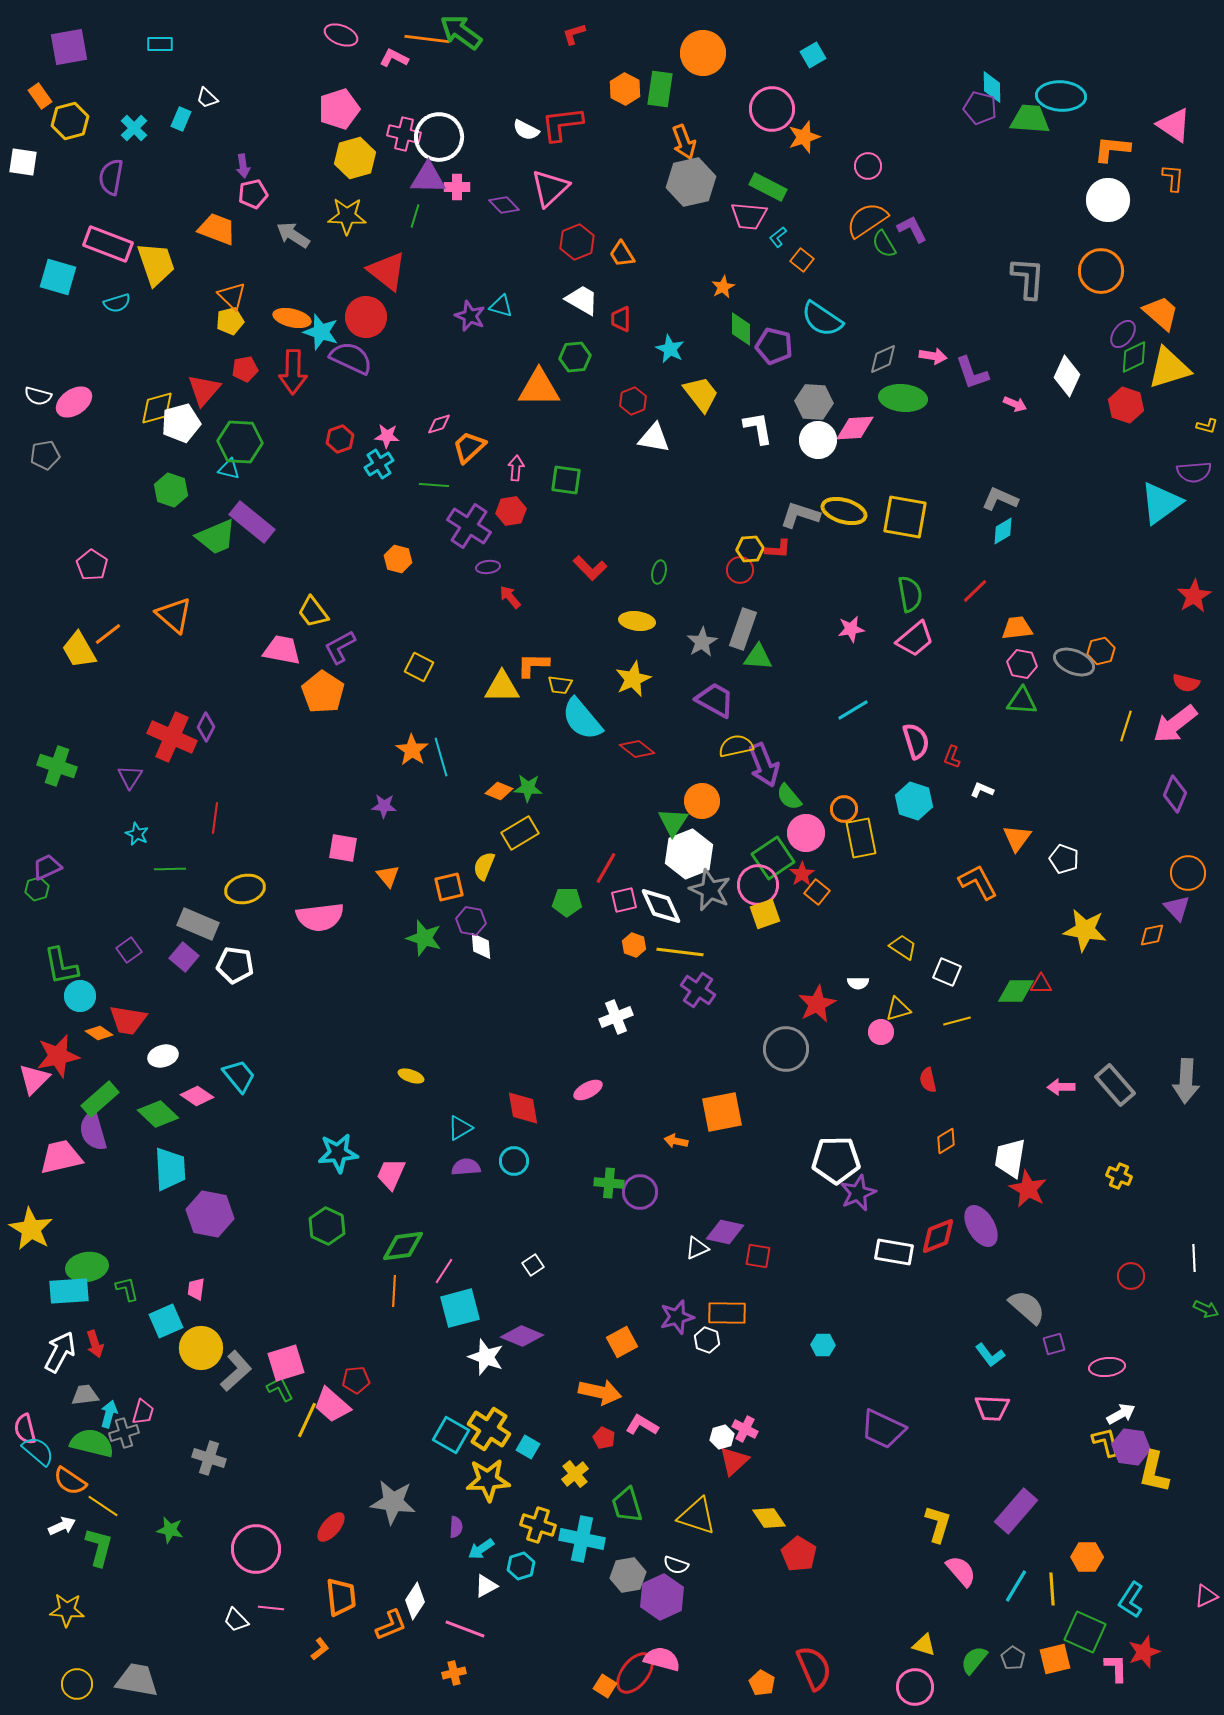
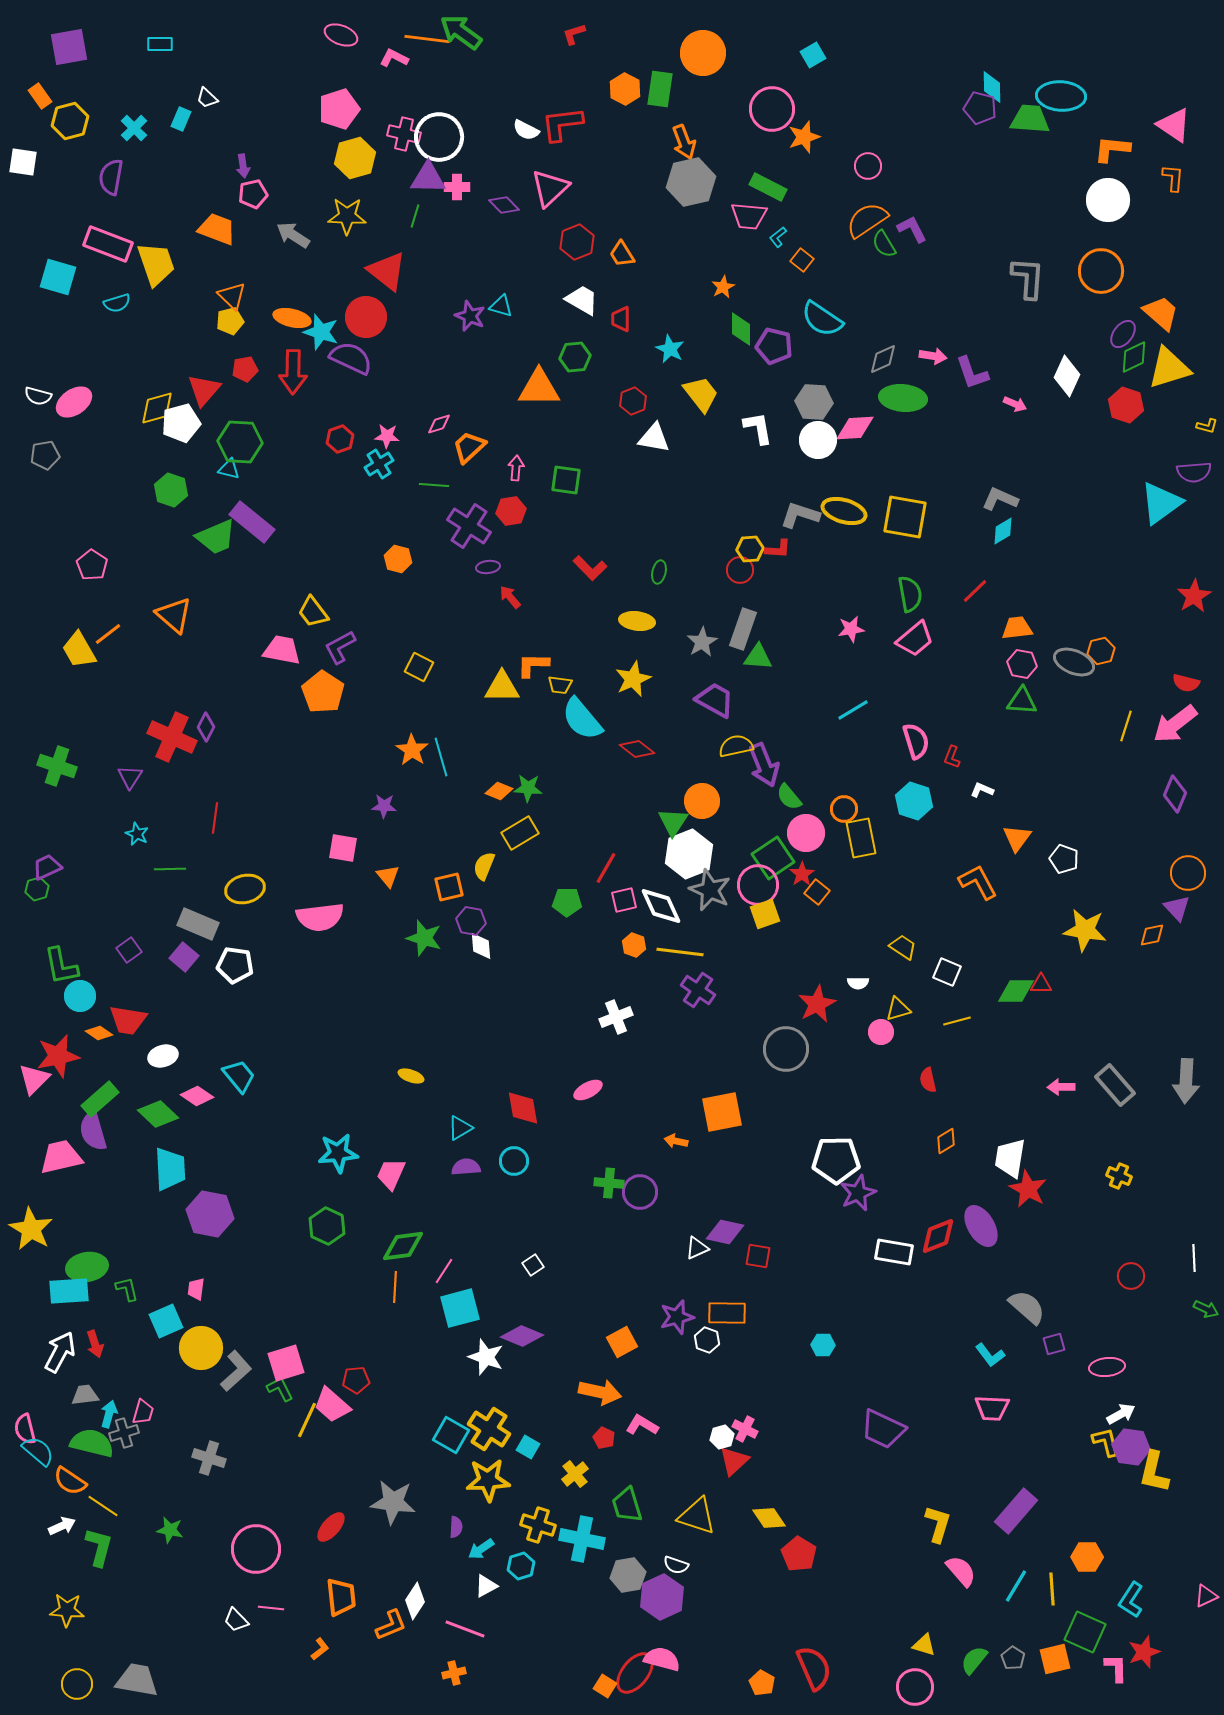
orange line at (394, 1291): moved 1 px right, 4 px up
